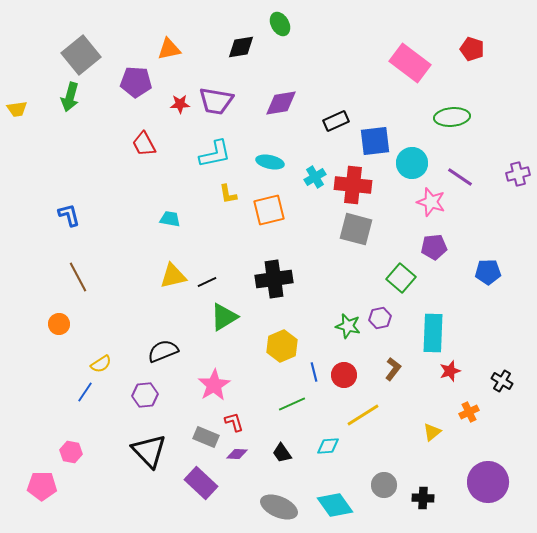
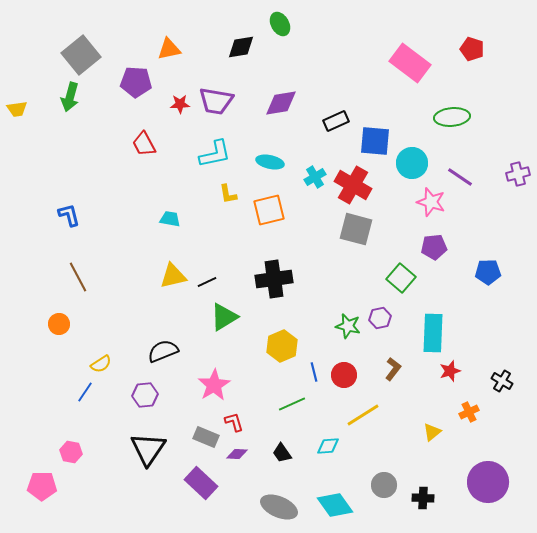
blue square at (375, 141): rotated 12 degrees clockwise
red cross at (353, 185): rotated 24 degrees clockwise
black triangle at (149, 451): moved 1 px left, 2 px up; rotated 18 degrees clockwise
